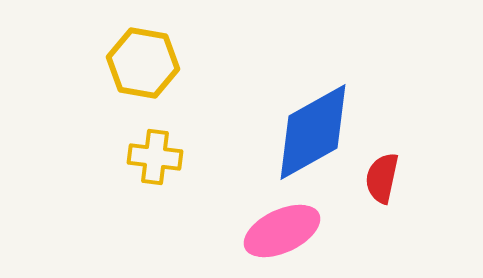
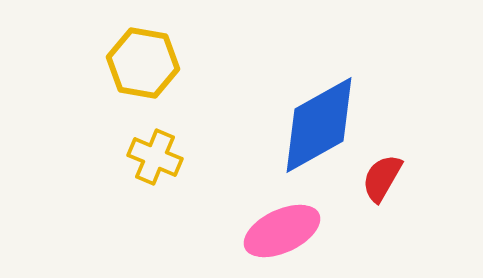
blue diamond: moved 6 px right, 7 px up
yellow cross: rotated 16 degrees clockwise
red semicircle: rotated 18 degrees clockwise
